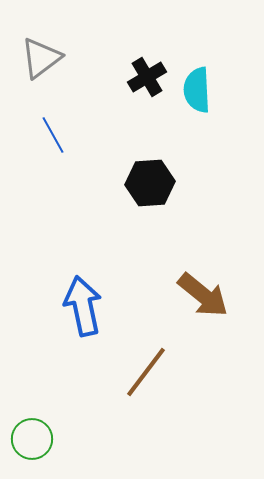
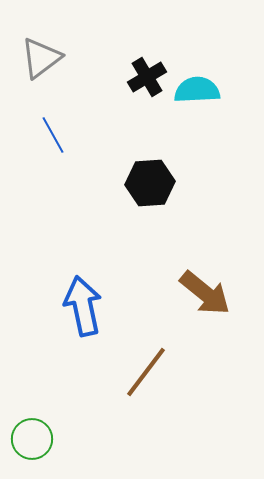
cyan semicircle: rotated 90 degrees clockwise
brown arrow: moved 2 px right, 2 px up
